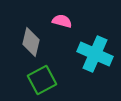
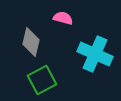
pink semicircle: moved 1 px right, 3 px up
